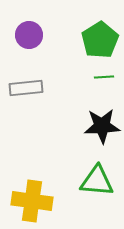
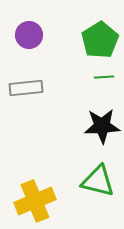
green triangle: moved 1 px right; rotated 9 degrees clockwise
yellow cross: moved 3 px right; rotated 30 degrees counterclockwise
